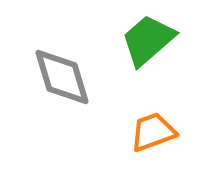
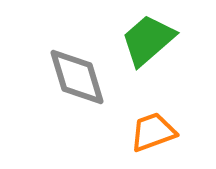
gray diamond: moved 15 px right
